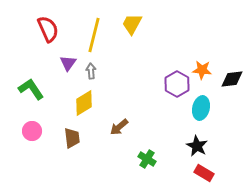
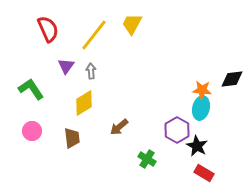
yellow line: rotated 24 degrees clockwise
purple triangle: moved 2 px left, 3 px down
orange star: moved 20 px down
purple hexagon: moved 46 px down
